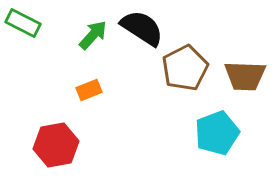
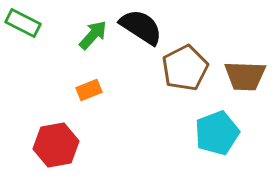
black semicircle: moved 1 px left, 1 px up
